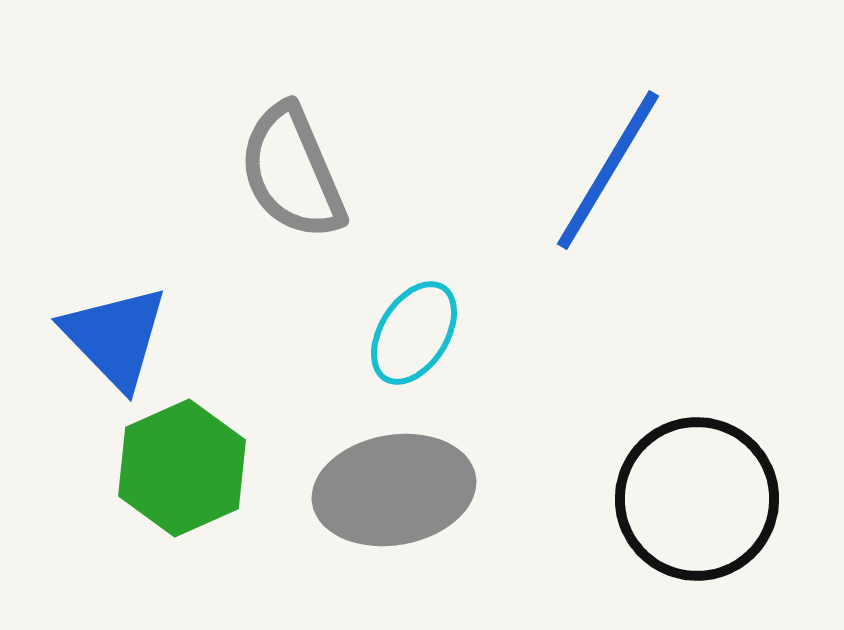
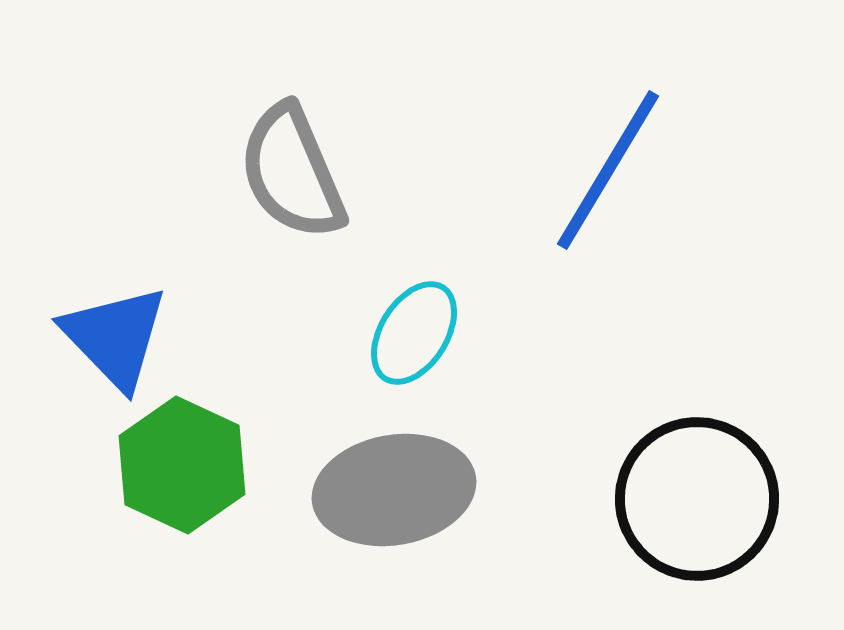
green hexagon: moved 3 px up; rotated 11 degrees counterclockwise
